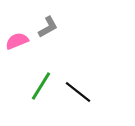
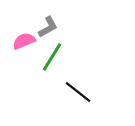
pink semicircle: moved 7 px right
green line: moved 11 px right, 29 px up
